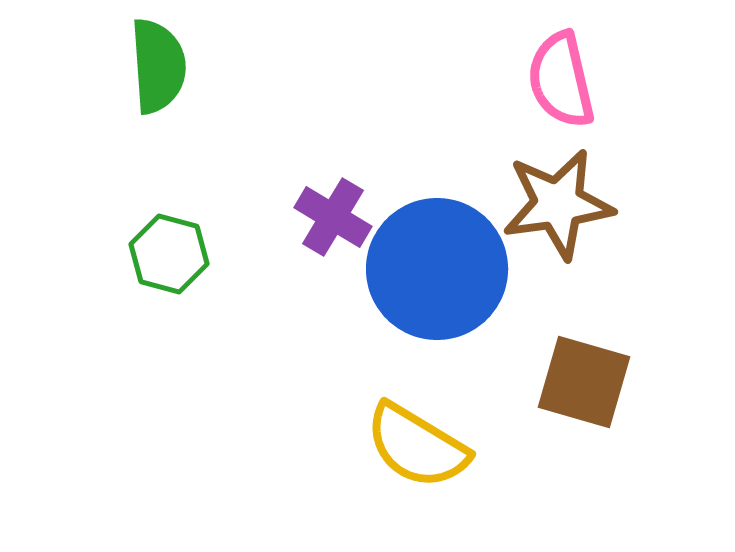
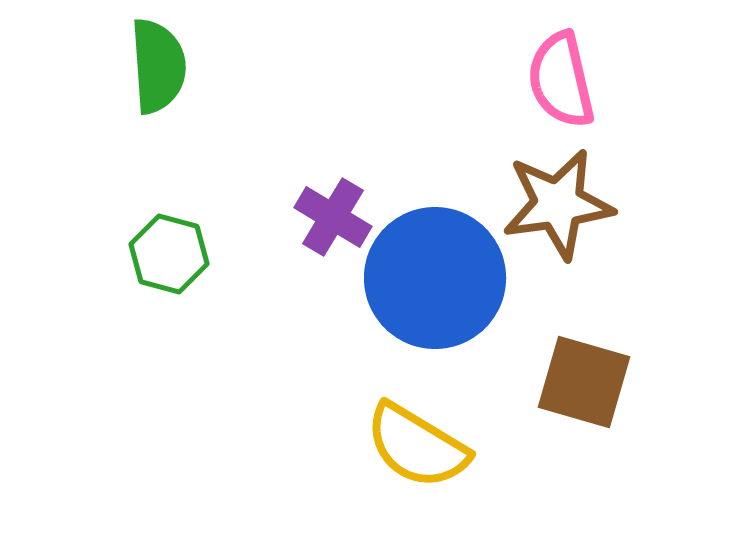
blue circle: moved 2 px left, 9 px down
